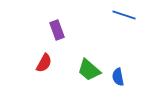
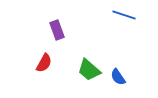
blue semicircle: rotated 24 degrees counterclockwise
